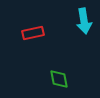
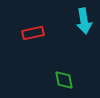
green diamond: moved 5 px right, 1 px down
